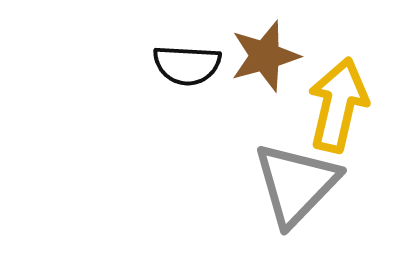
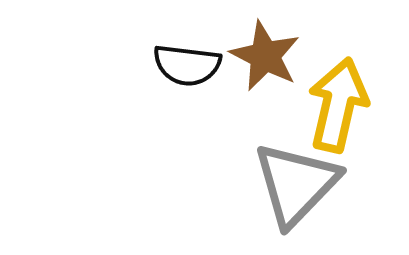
brown star: rotated 30 degrees counterclockwise
black semicircle: rotated 4 degrees clockwise
